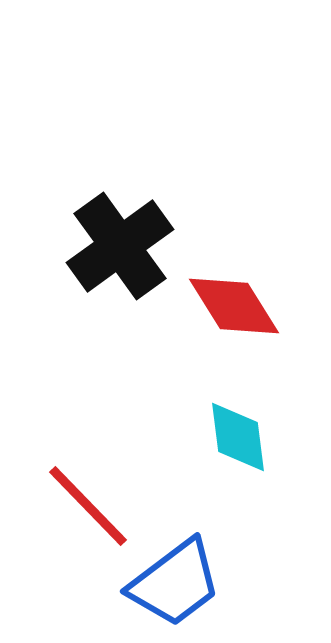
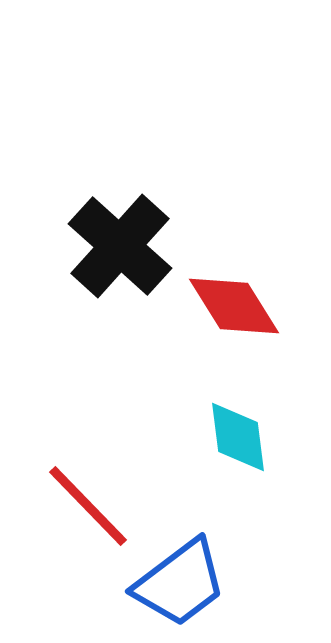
black cross: rotated 12 degrees counterclockwise
blue trapezoid: moved 5 px right
